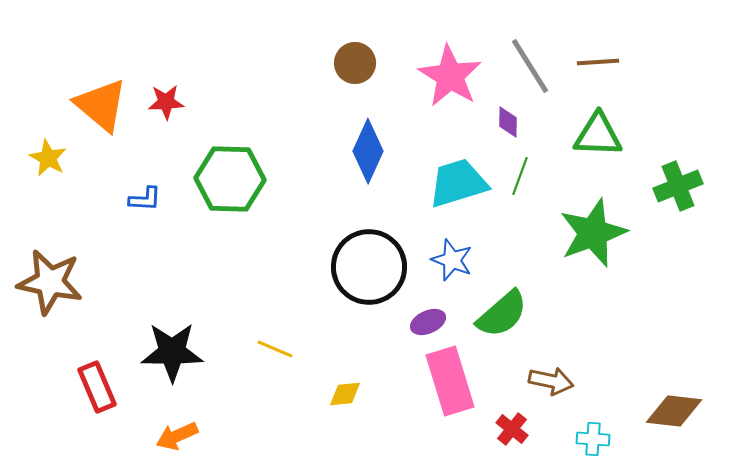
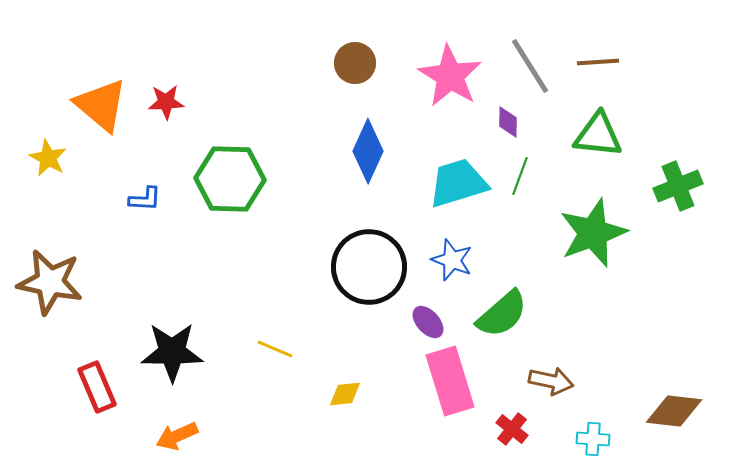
green triangle: rotated 4 degrees clockwise
purple ellipse: rotated 72 degrees clockwise
